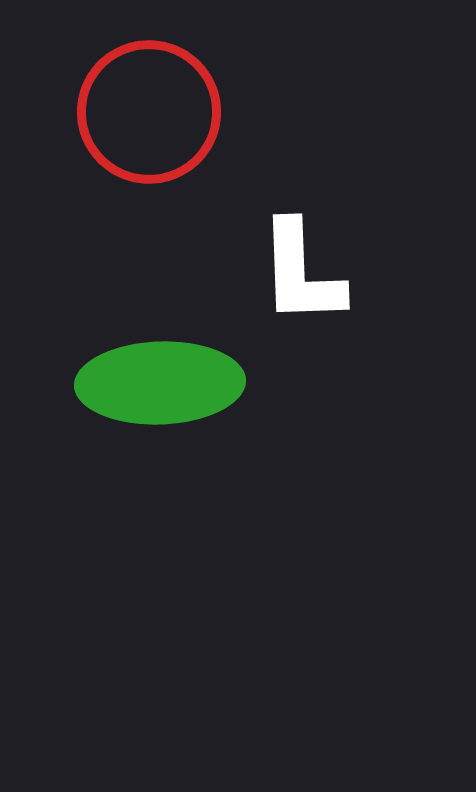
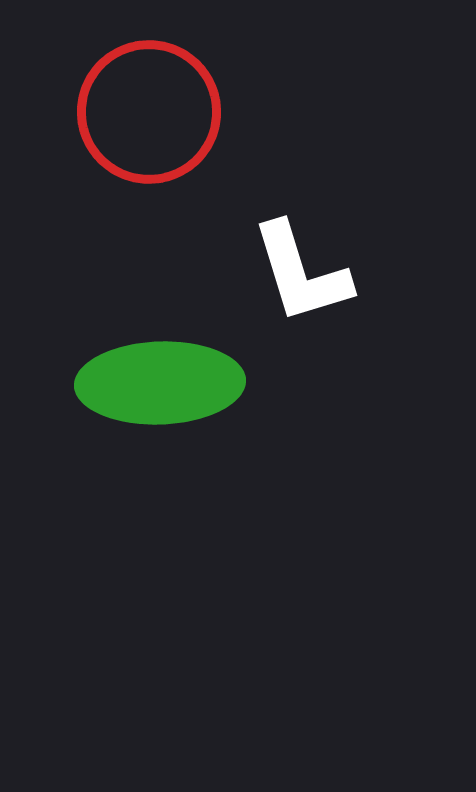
white L-shape: rotated 15 degrees counterclockwise
